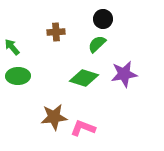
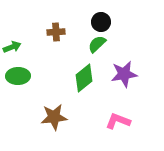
black circle: moved 2 px left, 3 px down
green arrow: rotated 108 degrees clockwise
green diamond: rotated 56 degrees counterclockwise
pink L-shape: moved 35 px right, 7 px up
